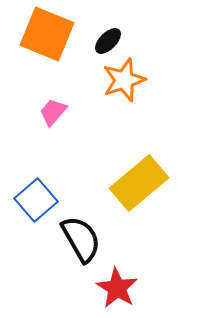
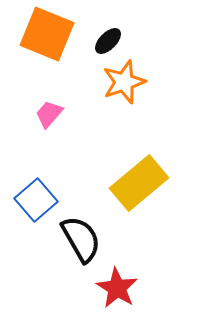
orange star: moved 2 px down
pink trapezoid: moved 4 px left, 2 px down
